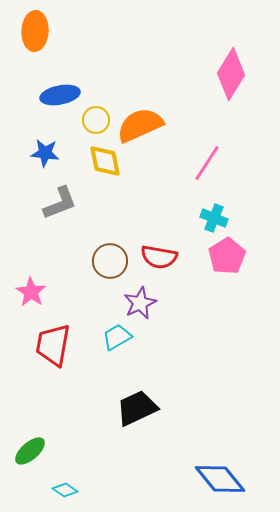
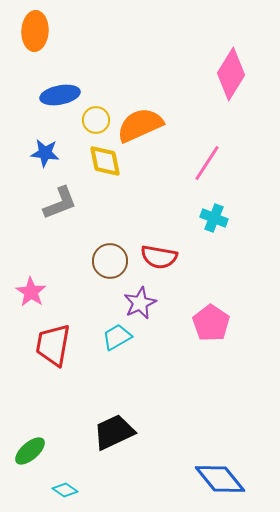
pink pentagon: moved 16 px left, 67 px down; rotated 6 degrees counterclockwise
black trapezoid: moved 23 px left, 24 px down
